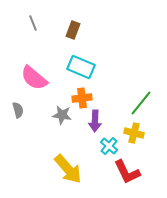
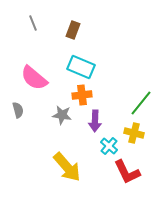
orange cross: moved 3 px up
yellow arrow: moved 1 px left, 2 px up
